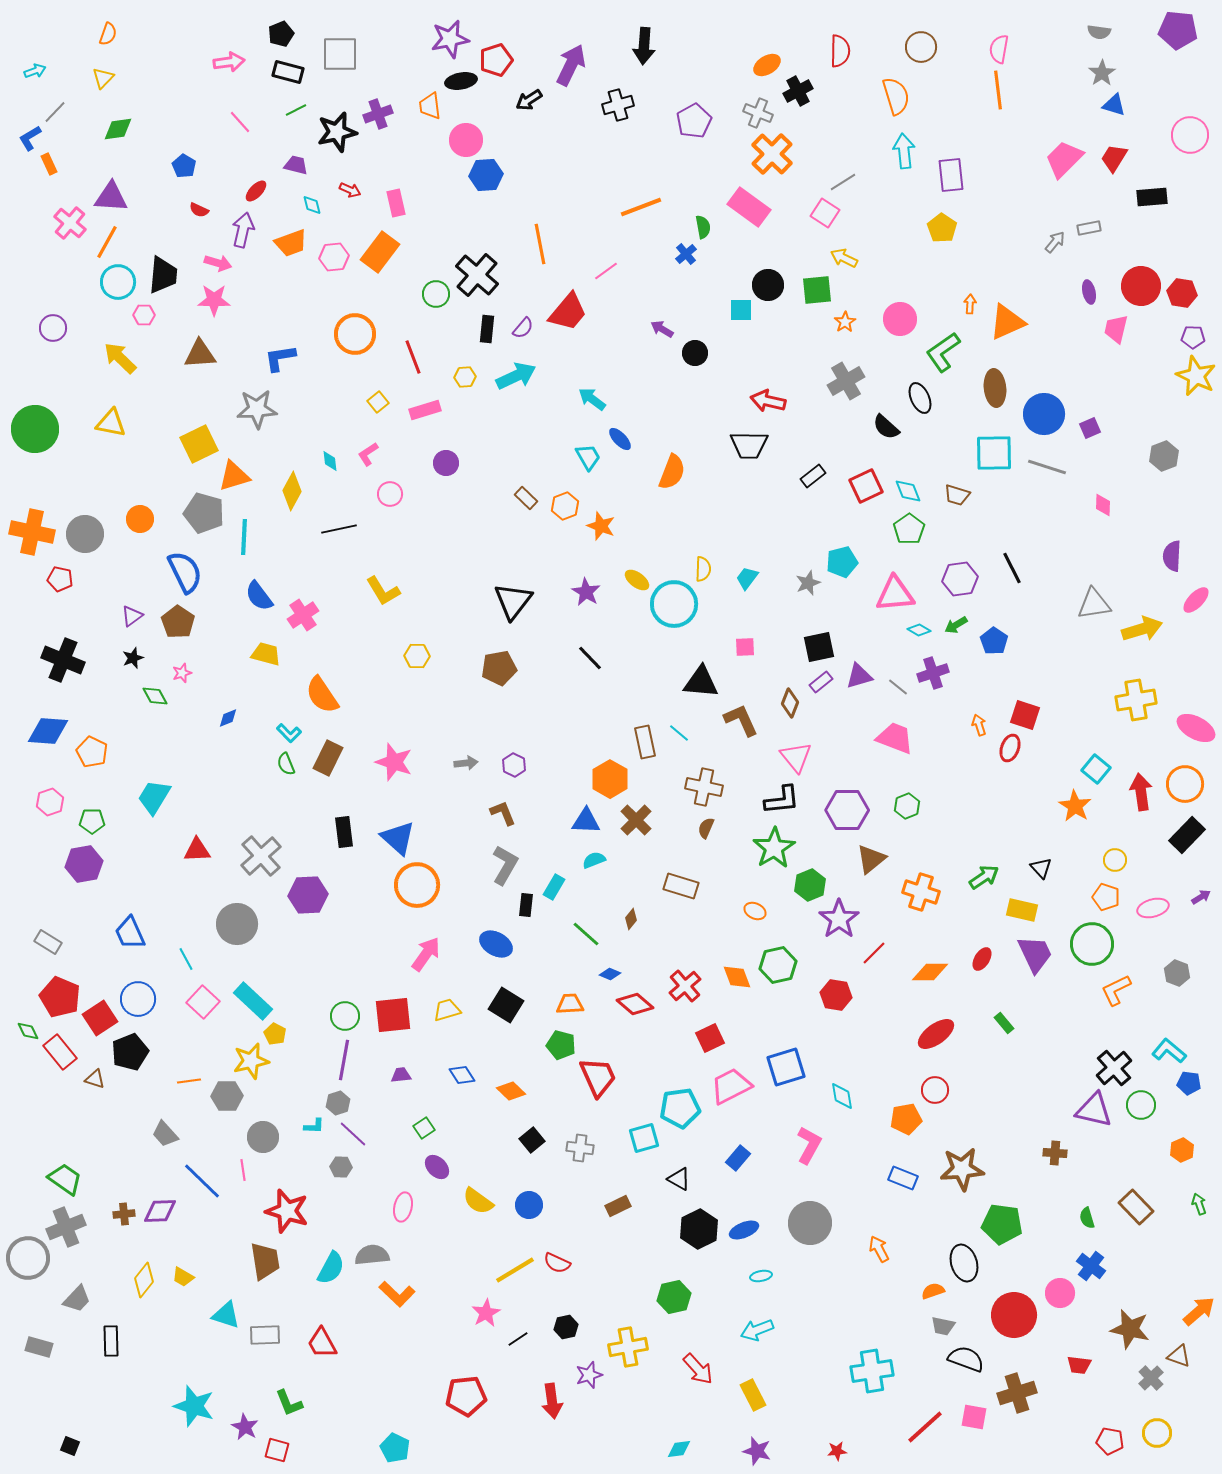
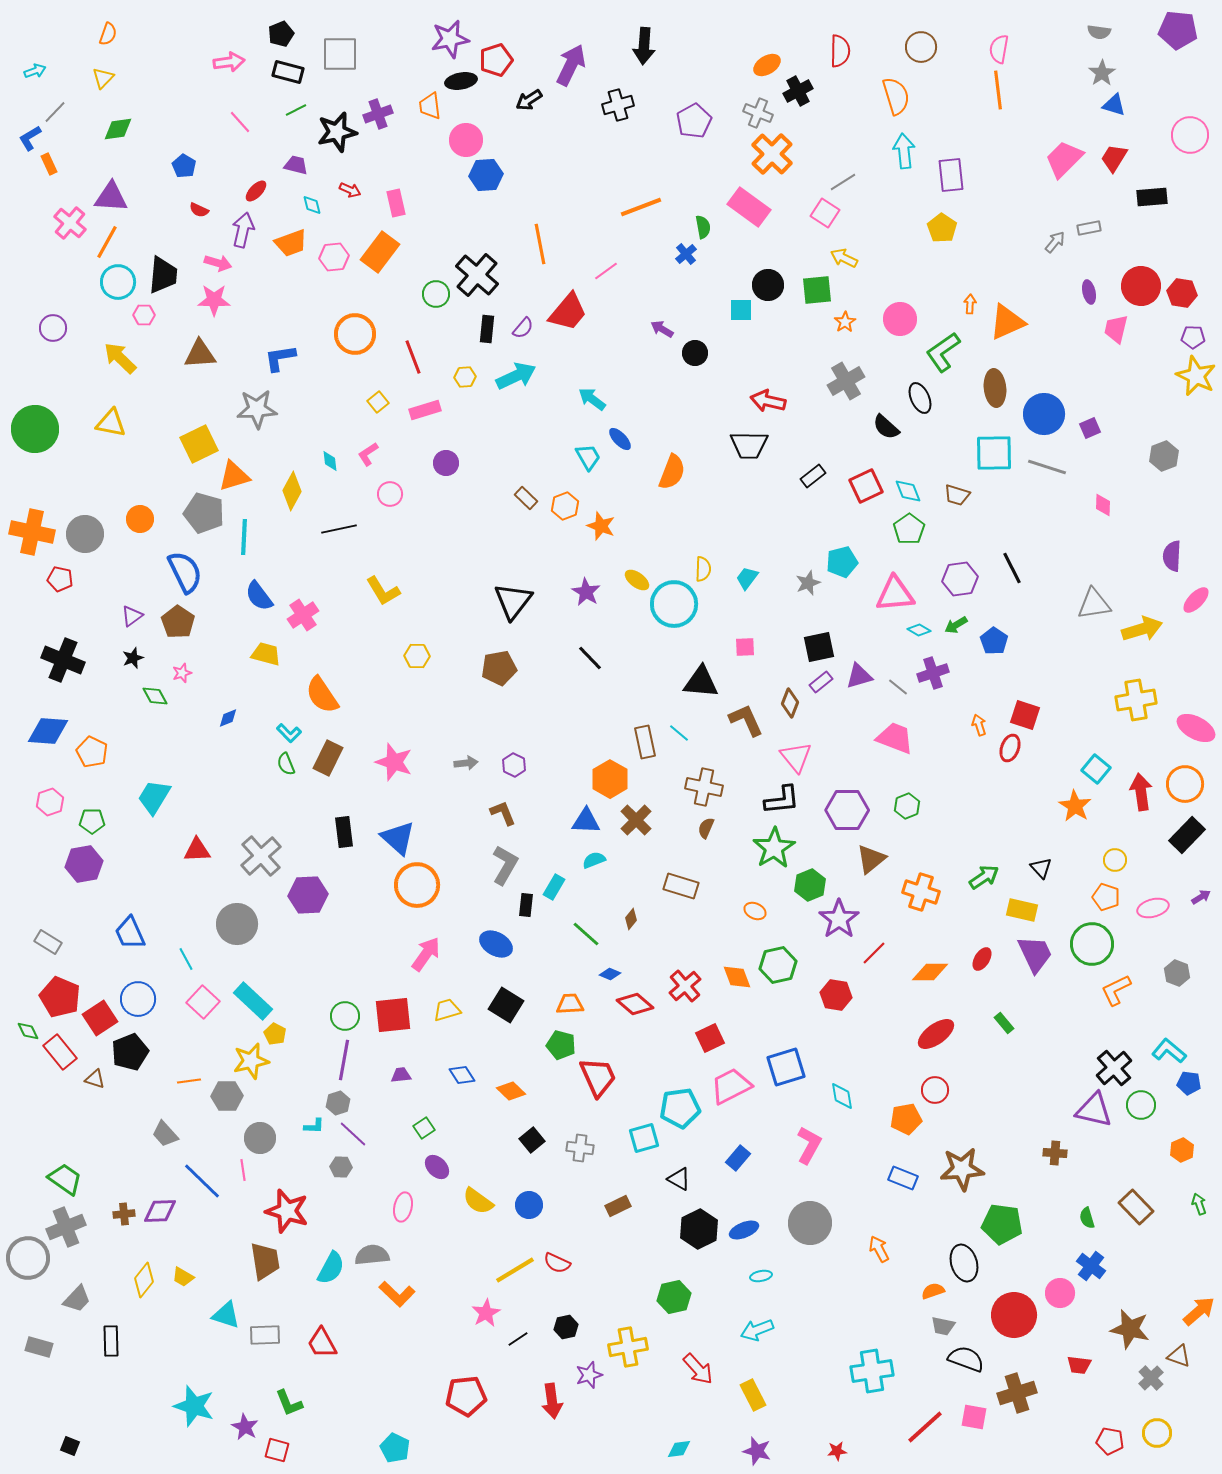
brown L-shape at (741, 720): moved 5 px right
gray circle at (263, 1137): moved 3 px left, 1 px down
